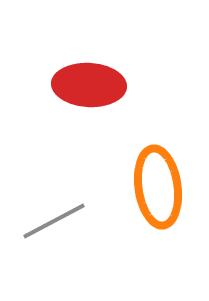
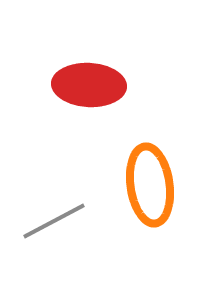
orange ellipse: moved 8 px left, 2 px up
